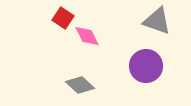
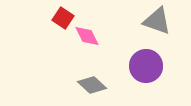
gray diamond: moved 12 px right
